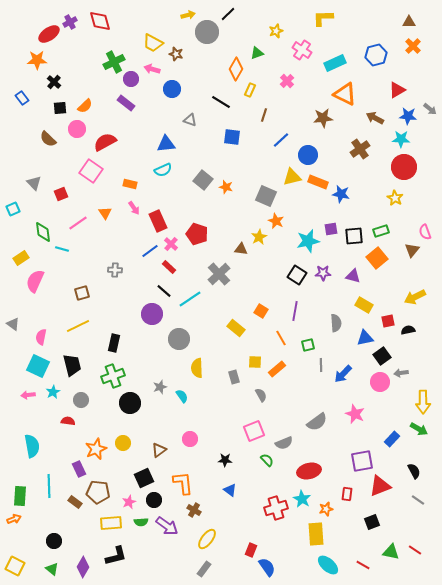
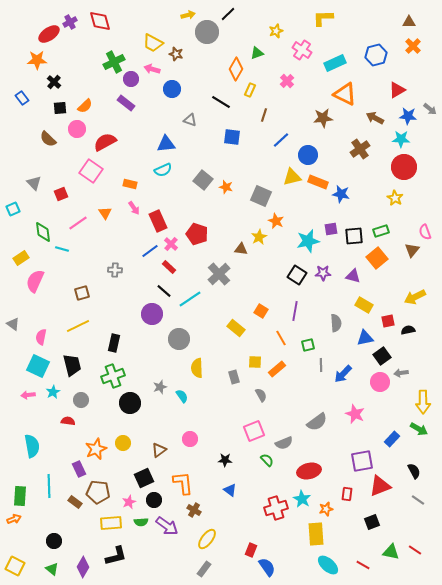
gray square at (266, 196): moved 5 px left
